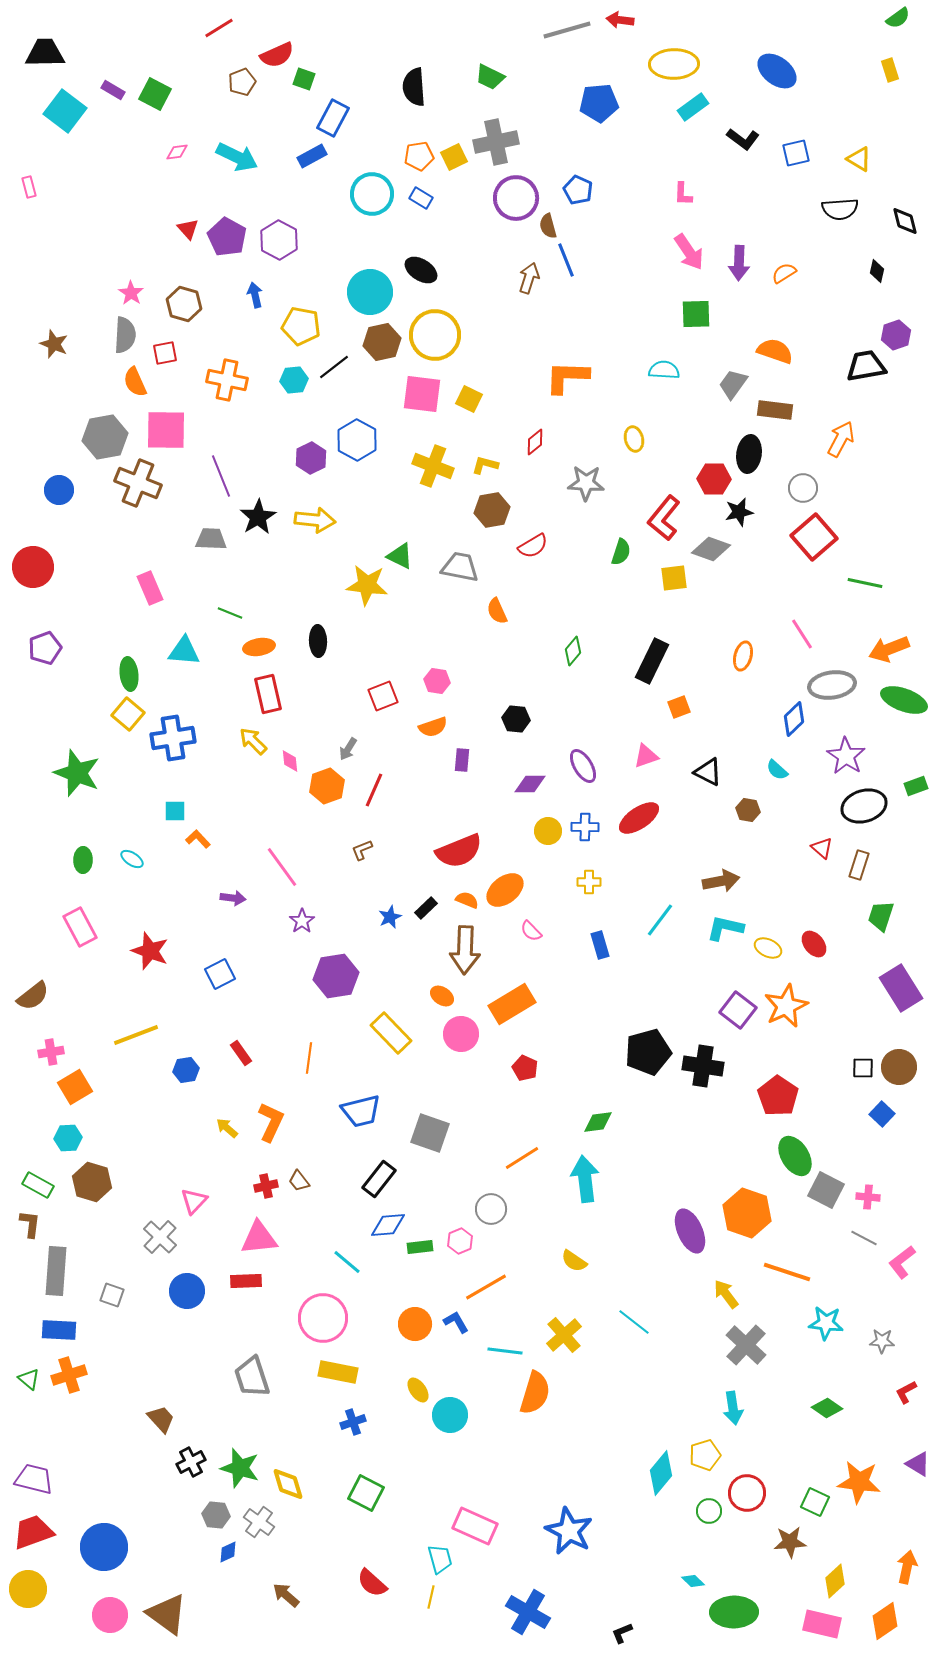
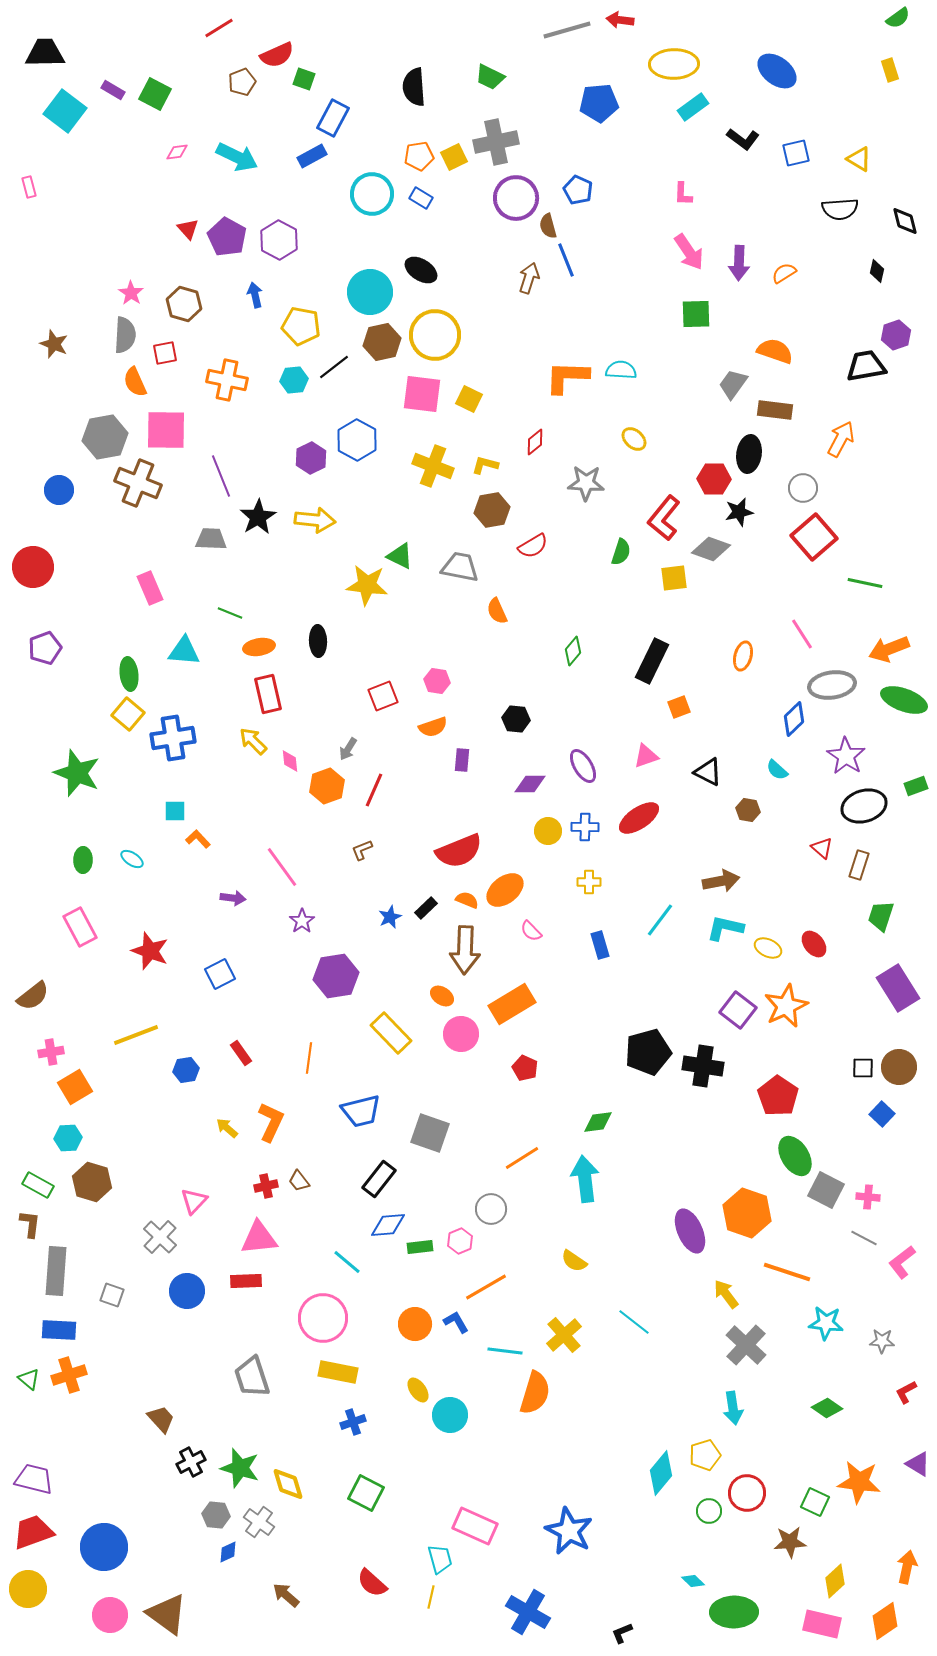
cyan semicircle at (664, 370): moved 43 px left
yellow ellipse at (634, 439): rotated 35 degrees counterclockwise
purple rectangle at (901, 988): moved 3 px left
